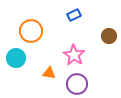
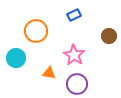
orange circle: moved 5 px right
